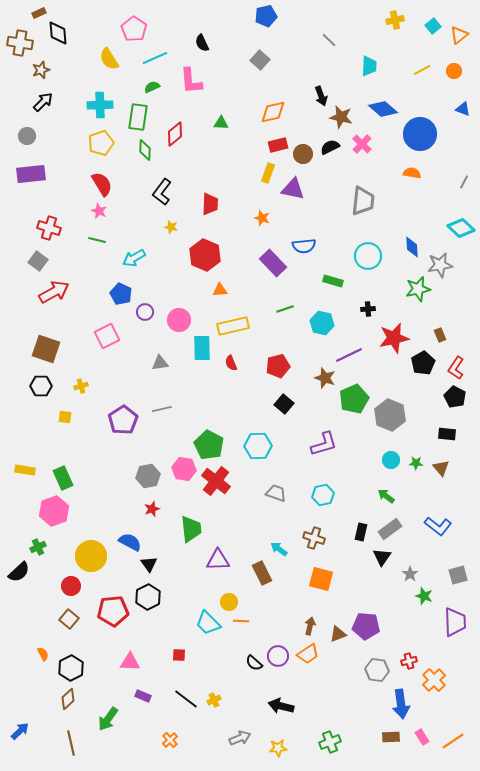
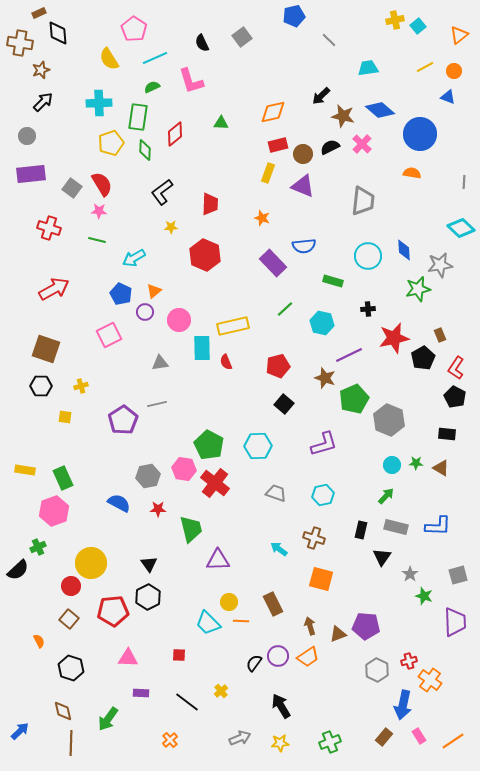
blue pentagon at (266, 16): moved 28 px right
cyan square at (433, 26): moved 15 px left
gray square at (260, 60): moved 18 px left, 23 px up; rotated 12 degrees clockwise
cyan trapezoid at (369, 66): moved 1 px left, 2 px down; rotated 100 degrees counterclockwise
yellow line at (422, 70): moved 3 px right, 3 px up
pink L-shape at (191, 81): rotated 12 degrees counterclockwise
black arrow at (321, 96): rotated 66 degrees clockwise
cyan cross at (100, 105): moved 1 px left, 2 px up
blue diamond at (383, 109): moved 3 px left, 1 px down
blue triangle at (463, 109): moved 15 px left, 12 px up
brown star at (341, 117): moved 2 px right, 1 px up
yellow pentagon at (101, 143): moved 10 px right
gray line at (464, 182): rotated 24 degrees counterclockwise
purple triangle at (293, 189): moved 10 px right, 3 px up; rotated 10 degrees clockwise
black L-shape at (162, 192): rotated 16 degrees clockwise
pink star at (99, 211): rotated 21 degrees counterclockwise
yellow star at (171, 227): rotated 16 degrees counterclockwise
blue diamond at (412, 247): moved 8 px left, 3 px down
gray square at (38, 261): moved 34 px right, 73 px up
orange triangle at (220, 290): moved 66 px left, 1 px down; rotated 35 degrees counterclockwise
red arrow at (54, 292): moved 3 px up
green line at (285, 309): rotated 24 degrees counterclockwise
pink square at (107, 336): moved 2 px right, 1 px up
red semicircle at (231, 363): moved 5 px left, 1 px up
black pentagon at (423, 363): moved 5 px up
gray line at (162, 409): moved 5 px left, 5 px up
gray hexagon at (390, 415): moved 1 px left, 5 px down
cyan circle at (391, 460): moved 1 px right, 5 px down
brown triangle at (441, 468): rotated 18 degrees counterclockwise
red cross at (216, 481): moved 1 px left, 2 px down
green arrow at (386, 496): rotated 96 degrees clockwise
red star at (152, 509): moved 6 px right; rotated 21 degrees clockwise
blue L-shape at (438, 526): rotated 36 degrees counterclockwise
green trapezoid at (191, 529): rotated 8 degrees counterclockwise
gray rectangle at (390, 529): moved 6 px right, 2 px up; rotated 50 degrees clockwise
black rectangle at (361, 532): moved 2 px up
blue semicircle at (130, 542): moved 11 px left, 39 px up
yellow circle at (91, 556): moved 7 px down
black semicircle at (19, 572): moved 1 px left, 2 px up
brown rectangle at (262, 573): moved 11 px right, 31 px down
brown arrow at (310, 626): rotated 30 degrees counterclockwise
orange semicircle at (43, 654): moved 4 px left, 13 px up
orange trapezoid at (308, 654): moved 3 px down
pink triangle at (130, 662): moved 2 px left, 4 px up
black semicircle at (254, 663): rotated 84 degrees clockwise
black hexagon at (71, 668): rotated 15 degrees counterclockwise
gray hexagon at (377, 670): rotated 20 degrees clockwise
orange cross at (434, 680): moved 4 px left; rotated 10 degrees counterclockwise
purple rectangle at (143, 696): moved 2 px left, 3 px up; rotated 21 degrees counterclockwise
brown diamond at (68, 699): moved 5 px left, 12 px down; rotated 60 degrees counterclockwise
black line at (186, 699): moved 1 px right, 3 px down
yellow cross at (214, 700): moved 7 px right, 9 px up; rotated 16 degrees counterclockwise
blue arrow at (401, 704): moved 2 px right, 1 px down; rotated 20 degrees clockwise
black arrow at (281, 706): rotated 45 degrees clockwise
brown rectangle at (391, 737): moved 7 px left; rotated 48 degrees counterclockwise
pink rectangle at (422, 737): moved 3 px left, 1 px up
brown line at (71, 743): rotated 15 degrees clockwise
yellow star at (278, 748): moved 2 px right, 5 px up
